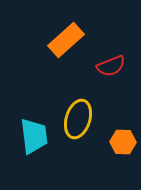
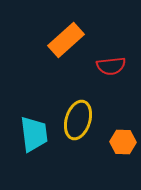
red semicircle: rotated 16 degrees clockwise
yellow ellipse: moved 1 px down
cyan trapezoid: moved 2 px up
